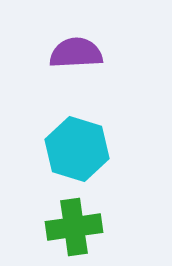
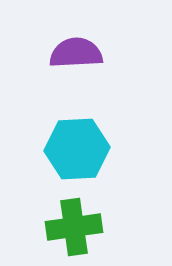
cyan hexagon: rotated 20 degrees counterclockwise
